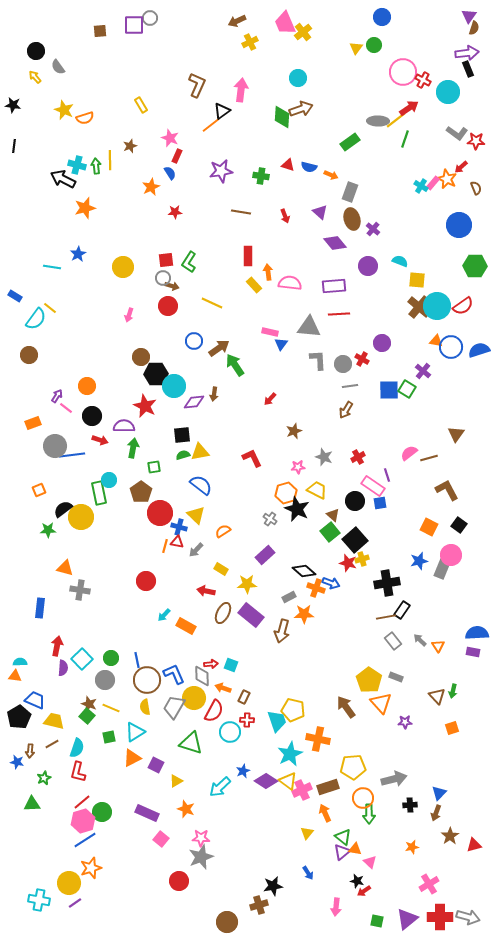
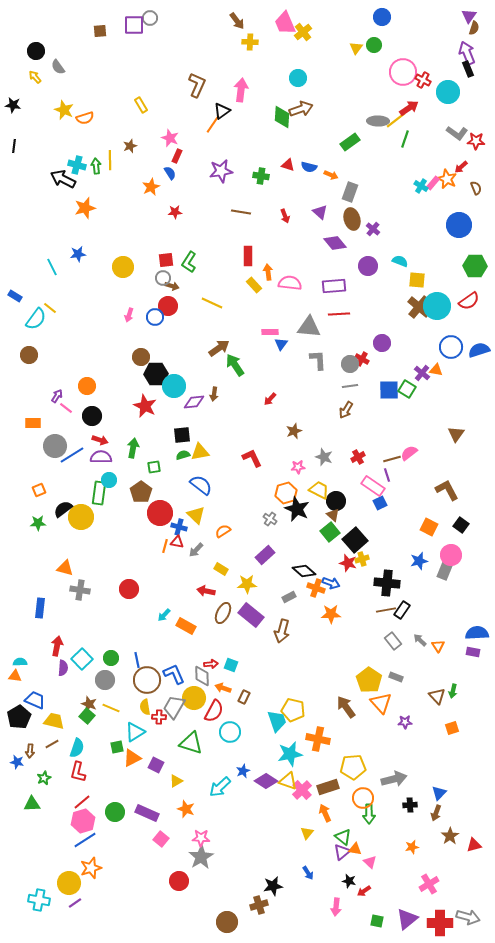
brown arrow at (237, 21): rotated 102 degrees counterclockwise
yellow cross at (250, 42): rotated 28 degrees clockwise
purple arrow at (467, 53): rotated 105 degrees counterclockwise
orange line at (211, 125): moved 2 px right, 1 px up; rotated 18 degrees counterclockwise
blue star at (78, 254): rotated 21 degrees clockwise
cyan line at (52, 267): rotated 54 degrees clockwise
red semicircle at (463, 306): moved 6 px right, 5 px up
pink rectangle at (270, 332): rotated 14 degrees counterclockwise
blue circle at (194, 341): moved 39 px left, 24 px up
orange triangle at (436, 341): moved 29 px down
gray circle at (343, 364): moved 7 px right
purple cross at (423, 371): moved 1 px left, 2 px down
orange rectangle at (33, 423): rotated 21 degrees clockwise
purple semicircle at (124, 426): moved 23 px left, 31 px down
blue line at (72, 455): rotated 25 degrees counterclockwise
brown line at (429, 458): moved 37 px left, 1 px down
yellow trapezoid at (317, 490): moved 2 px right
green rectangle at (99, 493): rotated 20 degrees clockwise
black circle at (355, 501): moved 19 px left
blue square at (380, 503): rotated 16 degrees counterclockwise
black square at (459, 525): moved 2 px right
green star at (48, 530): moved 10 px left, 7 px up
gray rectangle at (442, 569): moved 3 px right, 1 px down
red circle at (146, 581): moved 17 px left, 8 px down
black cross at (387, 583): rotated 15 degrees clockwise
orange star at (304, 614): moved 27 px right
brown line at (386, 617): moved 7 px up
red cross at (247, 720): moved 88 px left, 3 px up
green square at (109, 737): moved 8 px right, 10 px down
cyan star at (290, 754): rotated 15 degrees clockwise
yellow triangle at (288, 781): rotated 18 degrees counterclockwise
pink cross at (302, 790): rotated 18 degrees counterclockwise
green circle at (102, 812): moved 13 px right
gray star at (201, 857): rotated 10 degrees counterclockwise
black star at (357, 881): moved 8 px left
red cross at (440, 917): moved 6 px down
